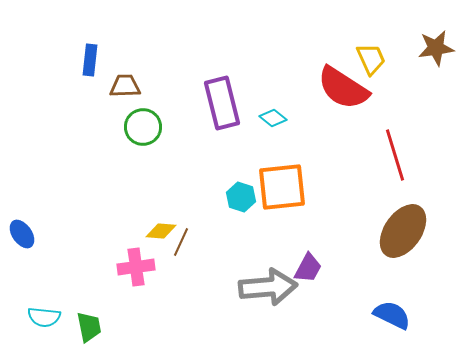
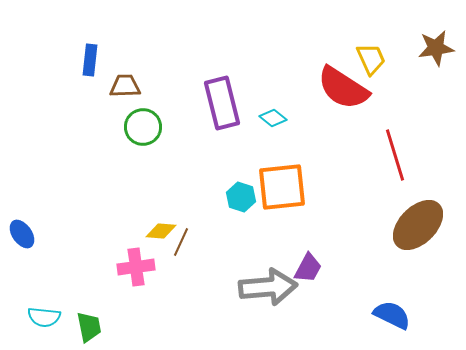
brown ellipse: moved 15 px right, 6 px up; rotated 10 degrees clockwise
